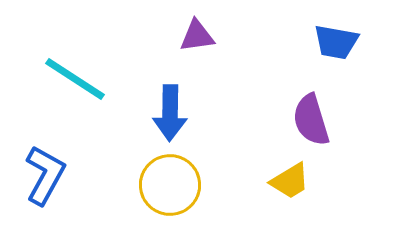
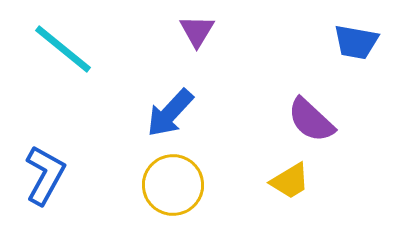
purple triangle: moved 5 px up; rotated 51 degrees counterclockwise
blue trapezoid: moved 20 px right
cyan line: moved 12 px left, 30 px up; rotated 6 degrees clockwise
blue arrow: rotated 42 degrees clockwise
purple semicircle: rotated 30 degrees counterclockwise
yellow circle: moved 3 px right
